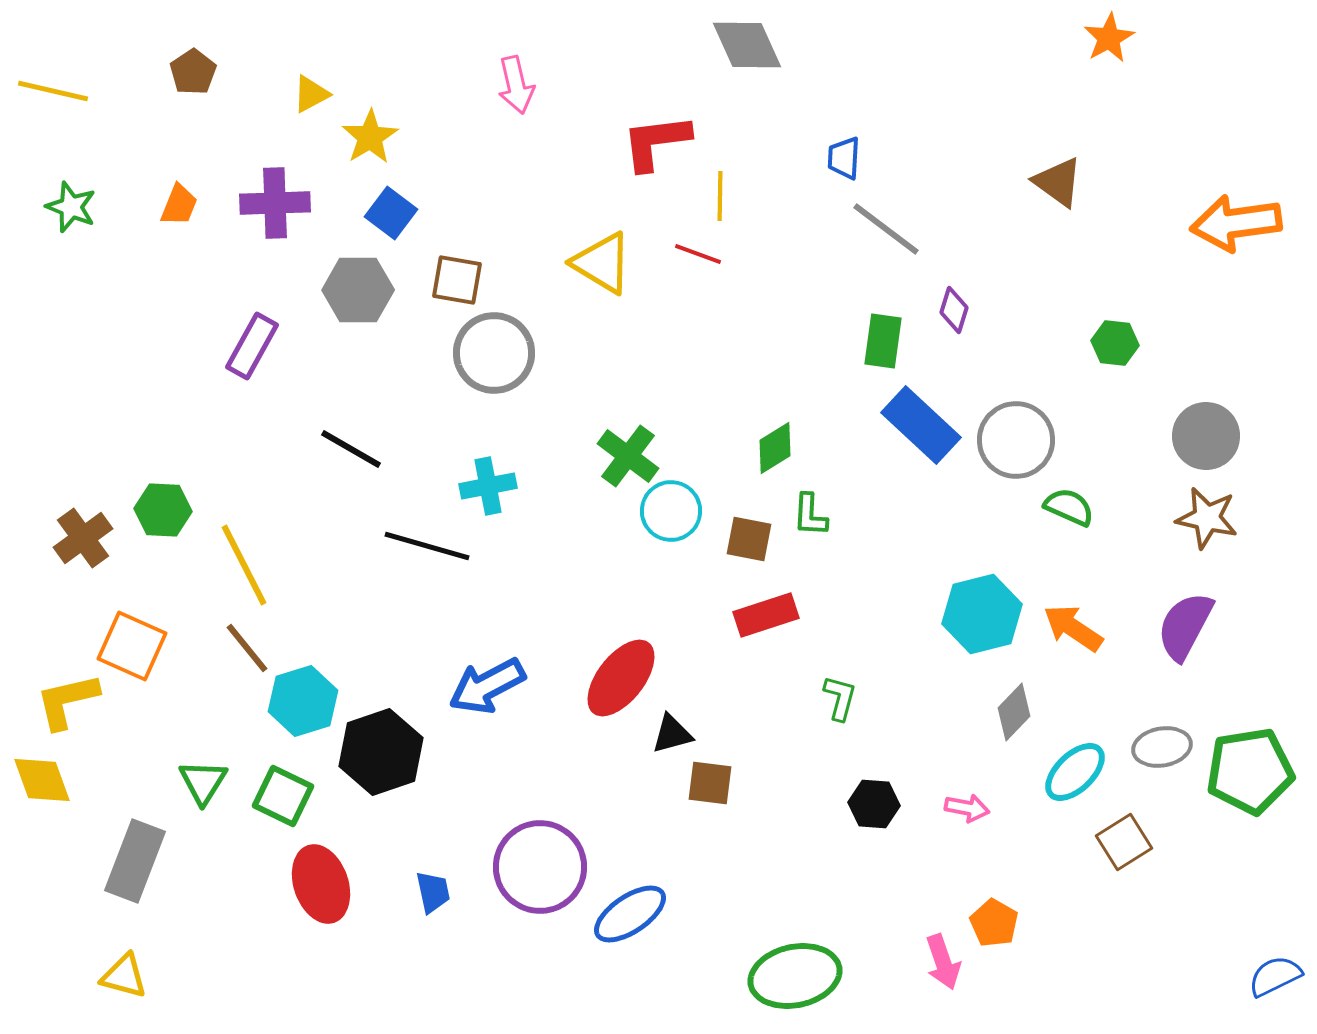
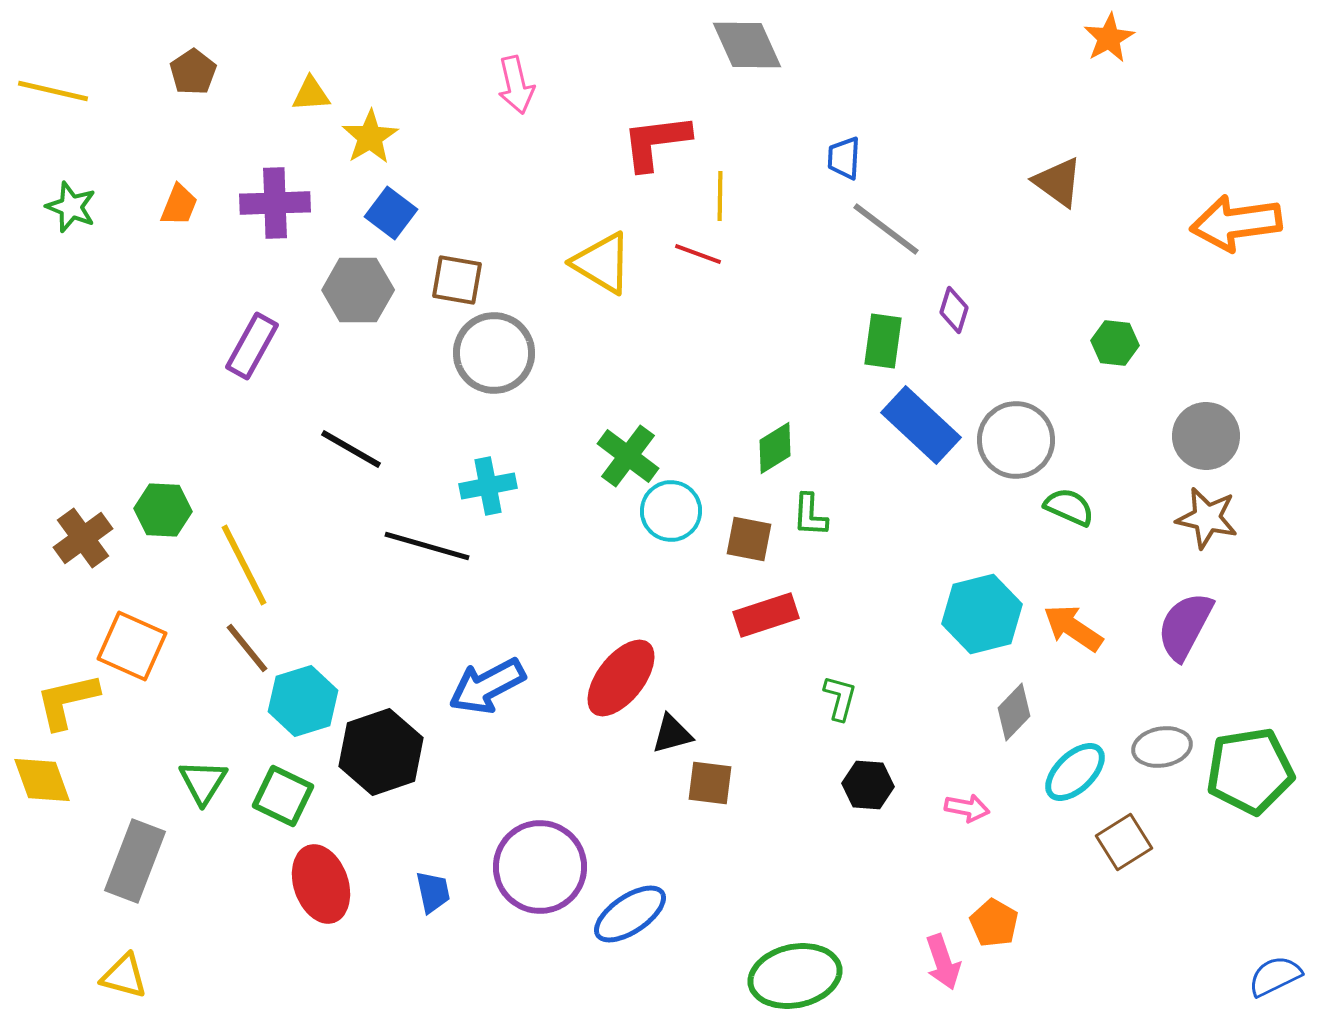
yellow triangle at (311, 94): rotated 24 degrees clockwise
black hexagon at (874, 804): moved 6 px left, 19 px up
